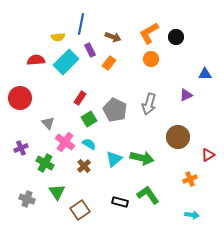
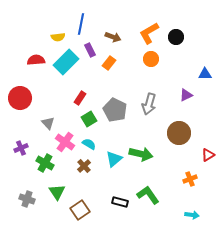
brown circle: moved 1 px right, 4 px up
green arrow: moved 1 px left, 4 px up
